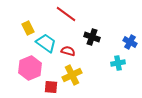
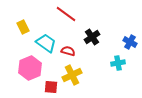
yellow rectangle: moved 5 px left, 1 px up
black cross: rotated 35 degrees clockwise
